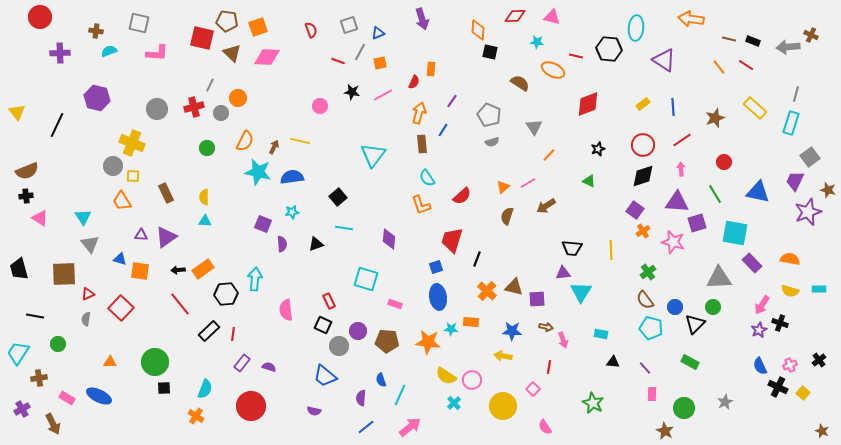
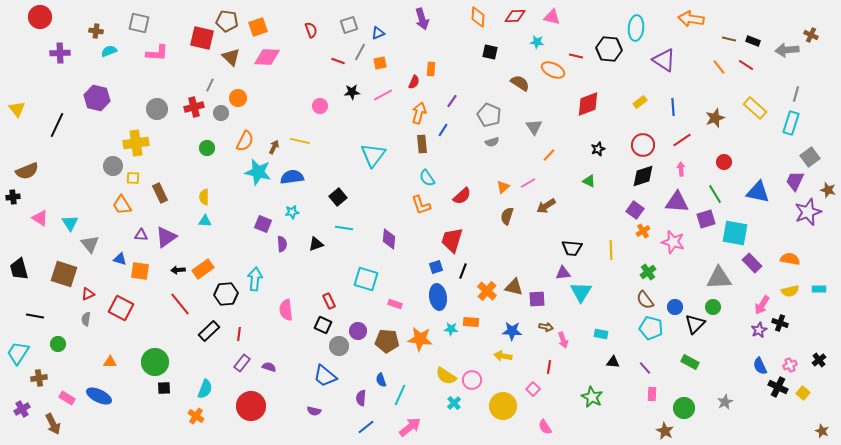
orange diamond at (478, 30): moved 13 px up
gray arrow at (788, 47): moved 1 px left, 3 px down
brown triangle at (232, 53): moved 1 px left, 4 px down
black star at (352, 92): rotated 14 degrees counterclockwise
yellow rectangle at (643, 104): moved 3 px left, 2 px up
yellow triangle at (17, 112): moved 3 px up
yellow cross at (132, 143): moved 4 px right; rotated 30 degrees counterclockwise
yellow square at (133, 176): moved 2 px down
brown rectangle at (166, 193): moved 6 px left
black cross at (26, 196): moved 13 px left, 1 px down
orange trapezoid at (122, 201): moved 4 px down
cyan triangle at (83, 217): moved 13 px left, 6 px down
purple square at (697, 223): moved 9 px right, 4 px up
black line at (477, 259): moved 14 px left, 12 px down
brown square at (64, 274): rotated 20 degrees clockwise
yellow semicircle at (790, 291): rotated 30 degrees counterclockwise
red square at (121, 308): rotated 15 degrees counterclockwise
red line at (233, 334): moved 6 px right
orange star at (428, 342): moved 8 px left, 3 px up
green star at (593, 403): moved 1 px left, 6 px up
